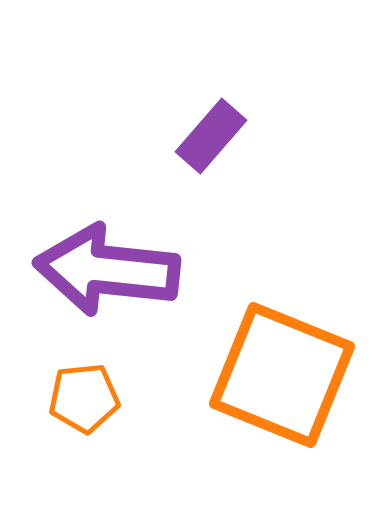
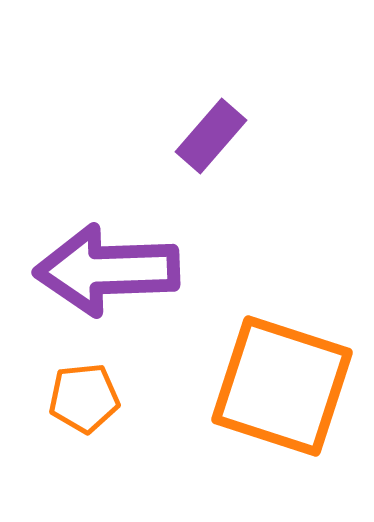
purple arrow: rotated 8 degrees counterclockwise
orange square: moved 11 px down; rotated 4 degrees counterclockwise
